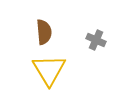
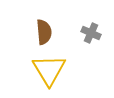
gray cross: moved 5 px left, 7 px up
